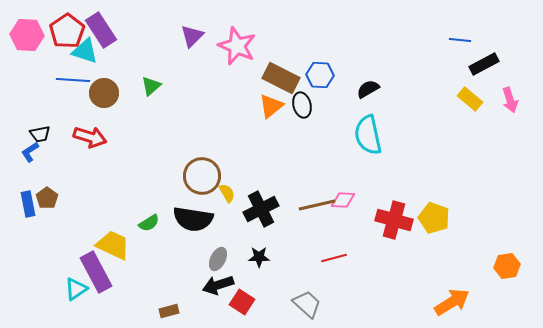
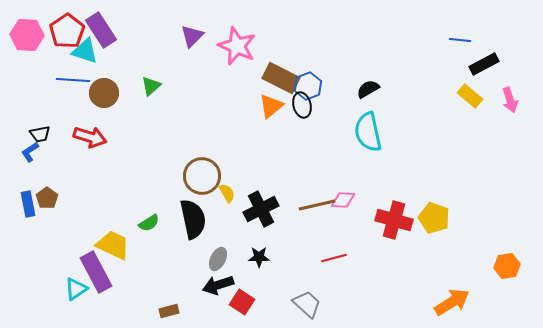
blue hexagon at (320, 75): moved 12 px left, 11 px down; rotated 24 degrees counterclockwise
yellow rectangle at (470, 99): moved 3 px up
cyan semicircle at (368, 135): moved 3 px up
black semicircle at (193, 219): rotated 111 degrees counterclockwise
